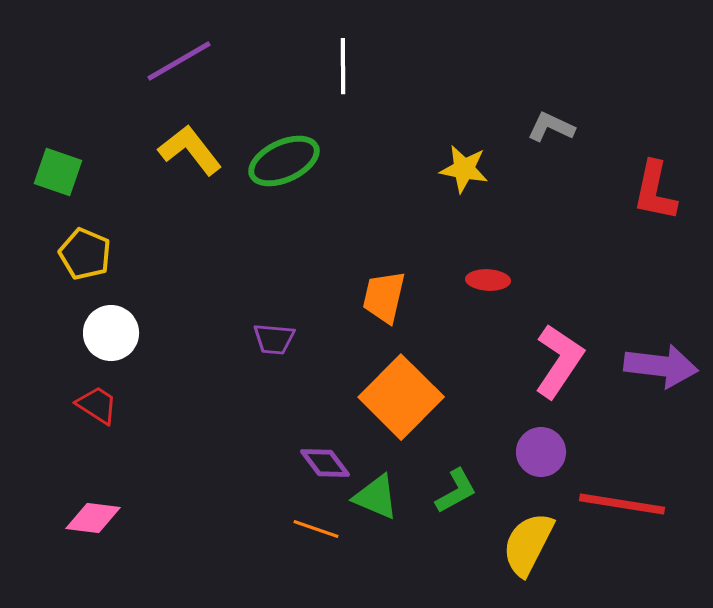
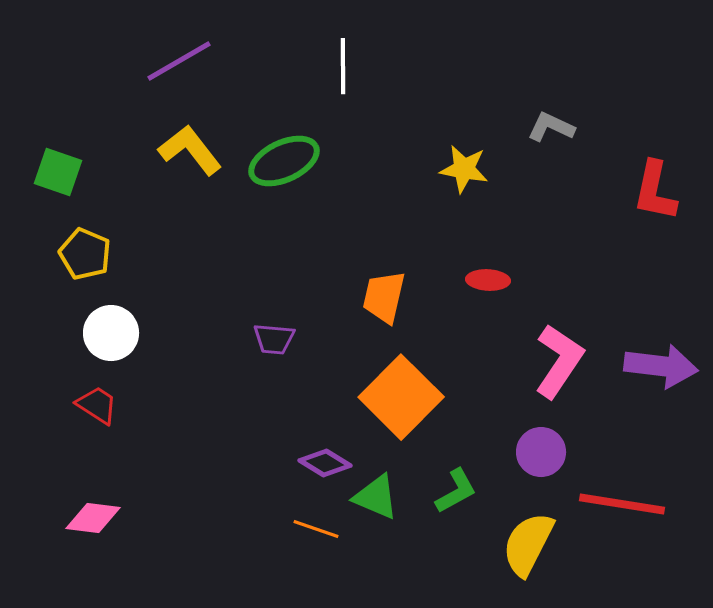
purple diamond: rotated 21 degrees counterclockwise
